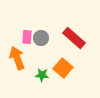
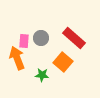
pink rectangle: moved 3 px left, 4 px down
orange square: moved 6 px up
